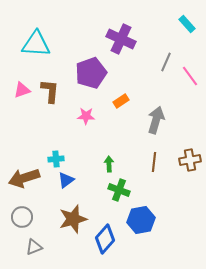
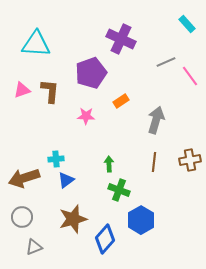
gray line: rotated 42 degrees clockwise
blue hexagon: rotated 20 degrees counterclockwise
